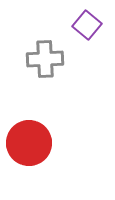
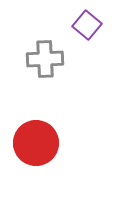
red circle: moved 7 px right
